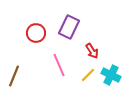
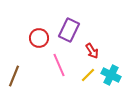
purple rectangle: moved 3 px down
red circle: moved 3 px right, 5 px down
